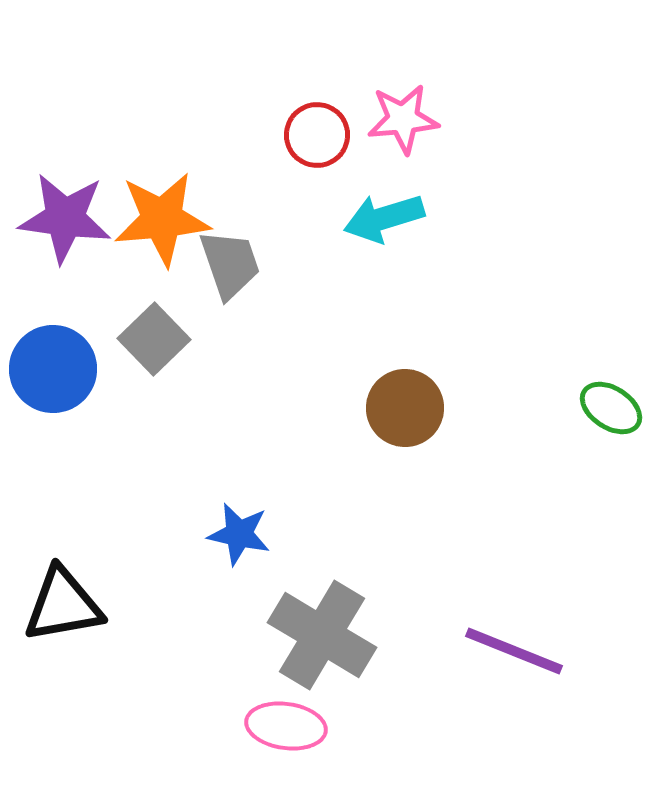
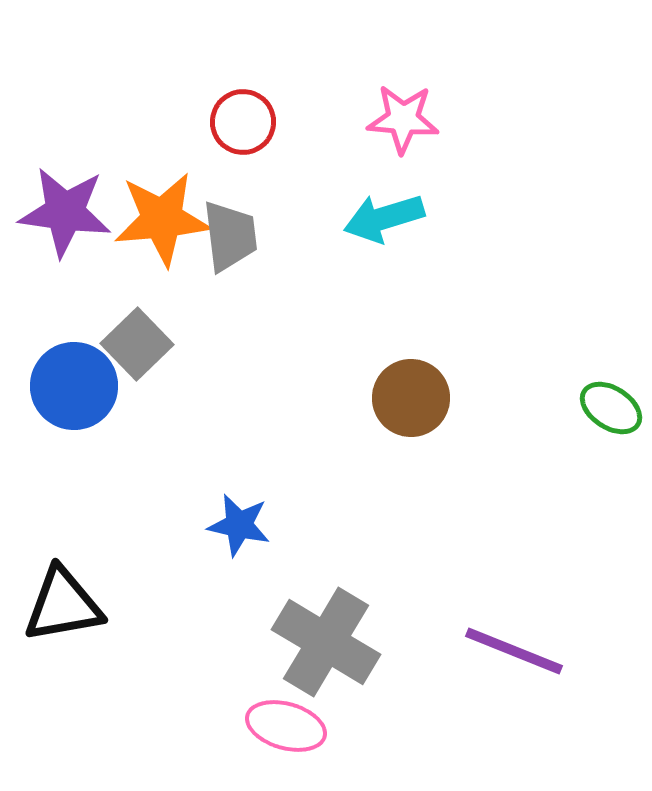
pink star: rotated 10 degrees clockwise
red circle: moved 74 px left, 13 px up
purple star: moved 6 px up
gray trapezoid: moved 28 px up; rotated 12 degrees clockwise
gray square: moved 17 px left, 5 px down
blue circle: moved 21 px right, 17 px down
brown circle: moved 6 px right, 10 px up
blue star: moved 9 px up
gray cross: moved 4 px right, 7 px down
pink ellipse: rotated 8 degrees clockwise
